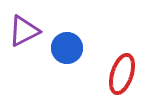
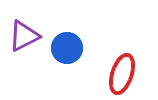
purple triangle: moved 5 px down
